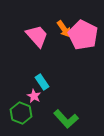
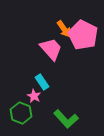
pink trapezoid: moved 14 px right, 13 px down
